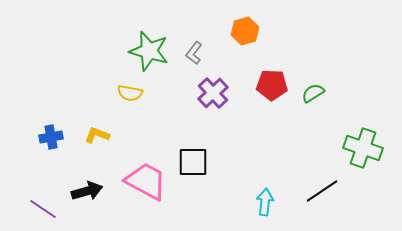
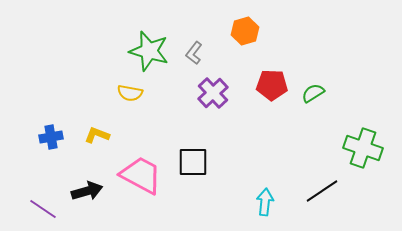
pink trapezoid: moved 5 px left, 6 px up
